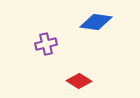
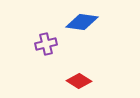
blue diamond: moved 14 px left
